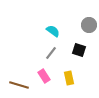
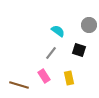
cyan semicircle: moved 5 px right
